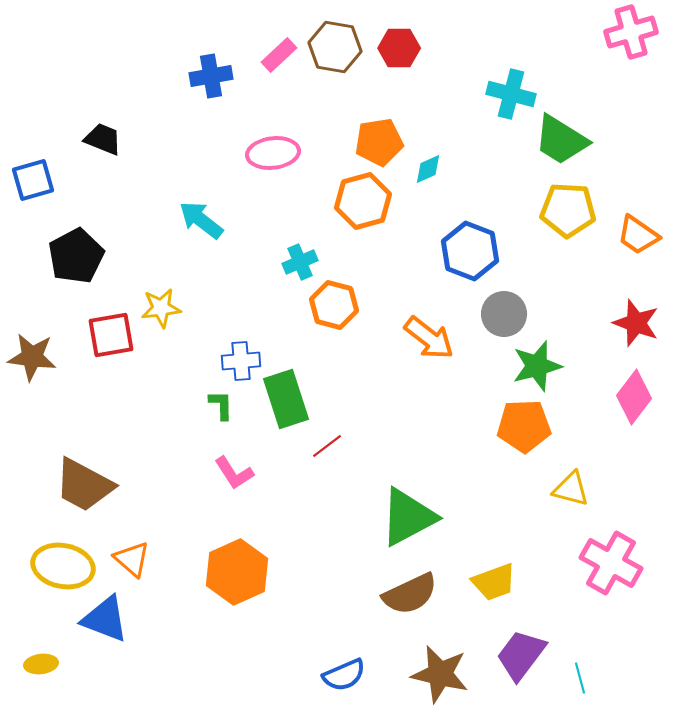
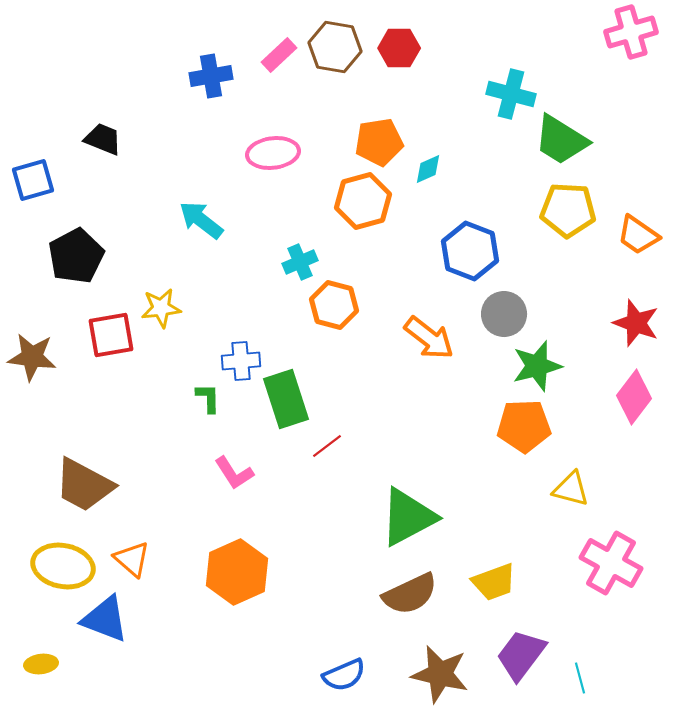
green L-shape at (221, 405): moved 13 px left, 7 px up
